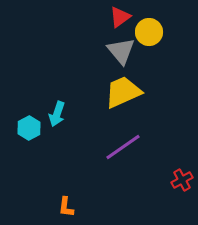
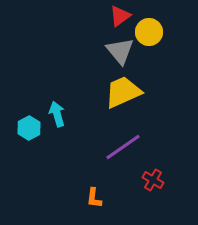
red triangle: moved 1 px up
gray triangle: moved 1 px left
cyan arrow: rotated 145 degrees clockwise
red cross: moved 29 px left; rotated 30 degrees counterclockwise
orange L-shape: moved 28 px right, 9 px up
